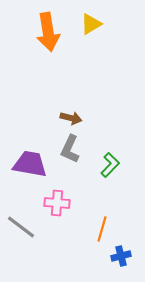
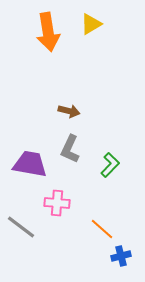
brown arrow: moved 2 px left, 7 px up
orange line: rotated 65 degrees counterclockwise
